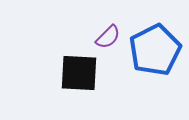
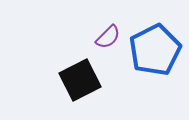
black square: moved 1 px right, 7 px down; rotated 30 degrees counterclockwise
